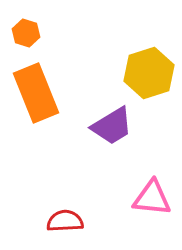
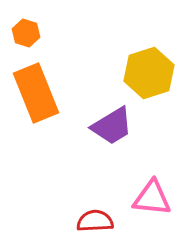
red semicircle: moved 30 px right
